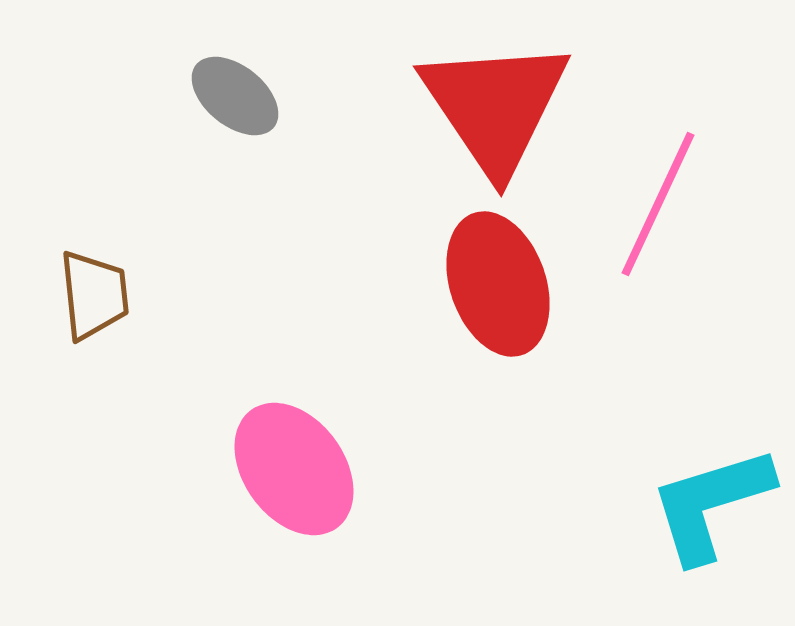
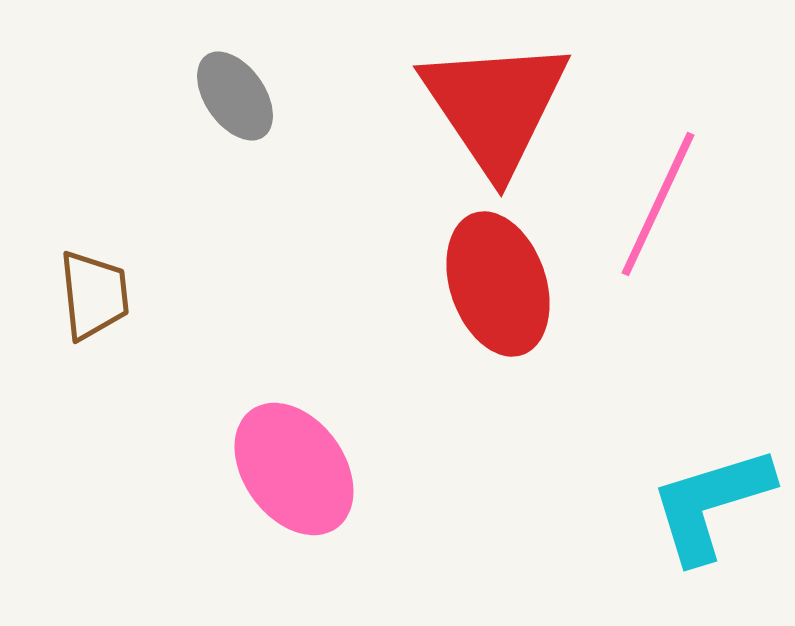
gray ellipse: rotated 16 degrees clockwise
